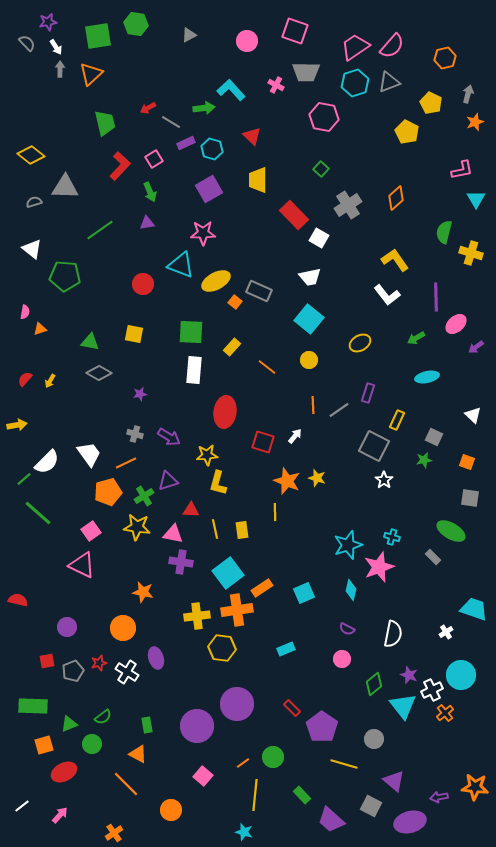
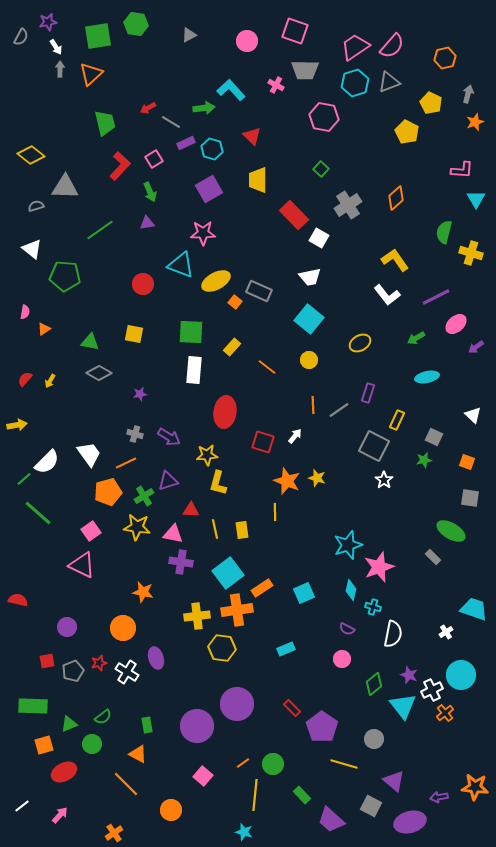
gray semicircle at (27, 43): moved 6 px left, 6 px up; rotated 72 degrees clockwise
gray trapezoid at (306, 72): moved 1 px left, 2 px up
pink L-shape at (462, 170): rotated 15 degrees clockwise
gray semicircle at (34, 202): moved 2 px right, 4 px down
purple line at (436, 297): rotated 64 degrees clockwise
orange triangle at (40, 329): moved 4 px right; rotated 16 degrees counterclockwise
cyan cross at (392, 537): moved 19 px left, 70 px down
green circle at (273, 757): moved 7 px down
